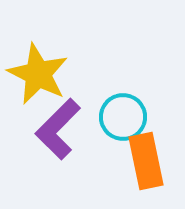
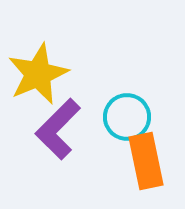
yellow star: rotated 22 degrees clockwise
cyan circle: moved 4 px right
